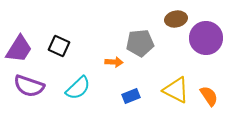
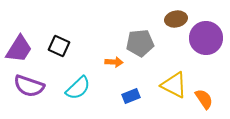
yellow triangle: moved 2 px left, 5 px up
orange semicircle: moved 5 px left, 3 px down
